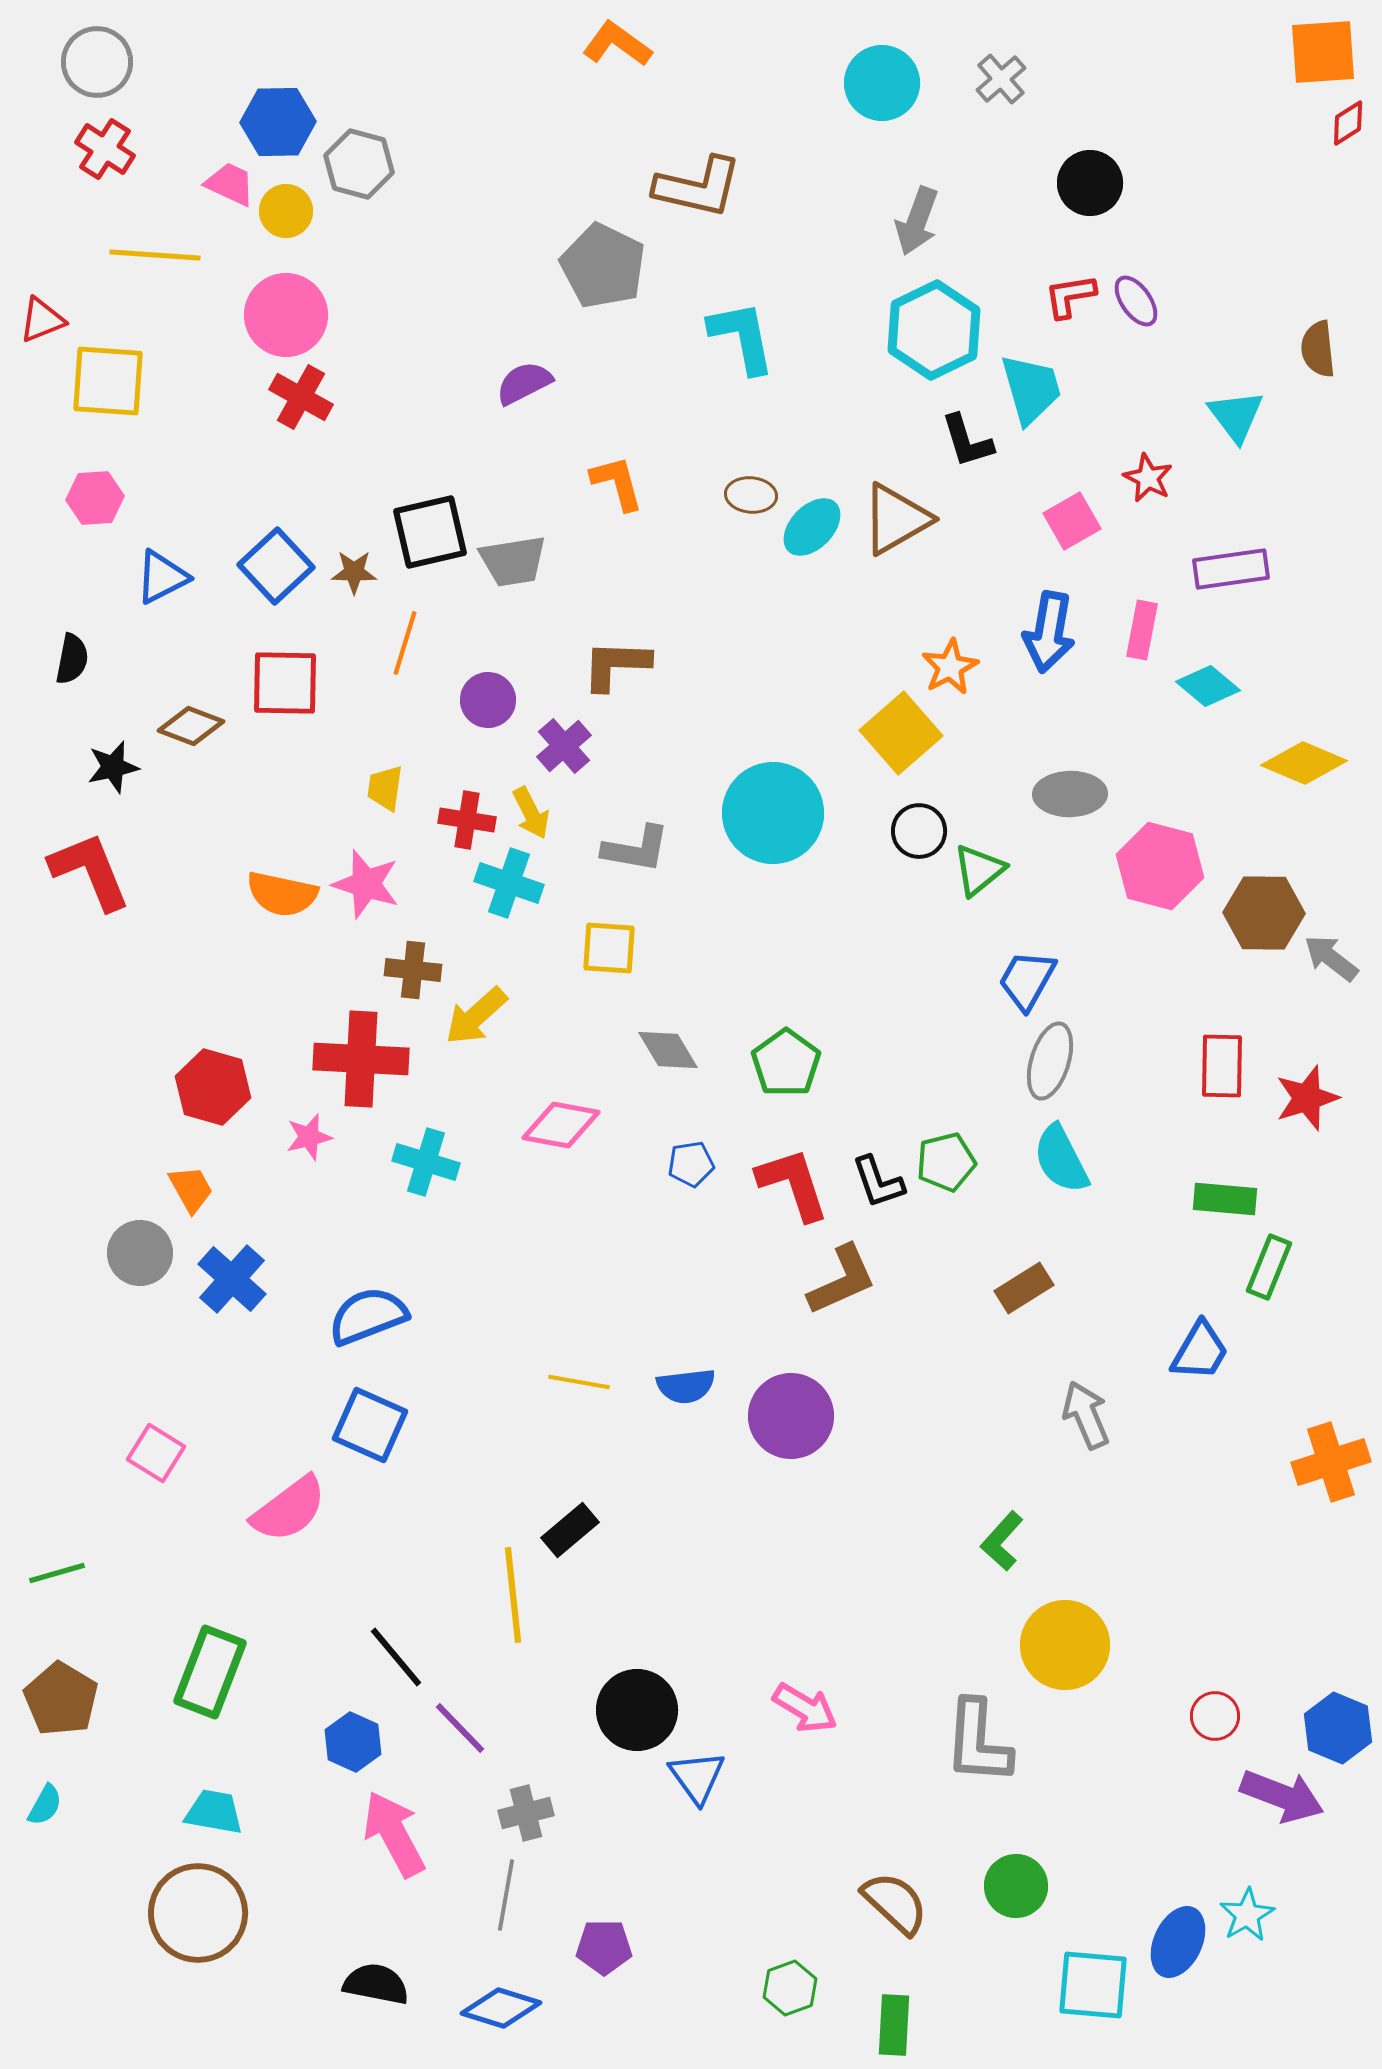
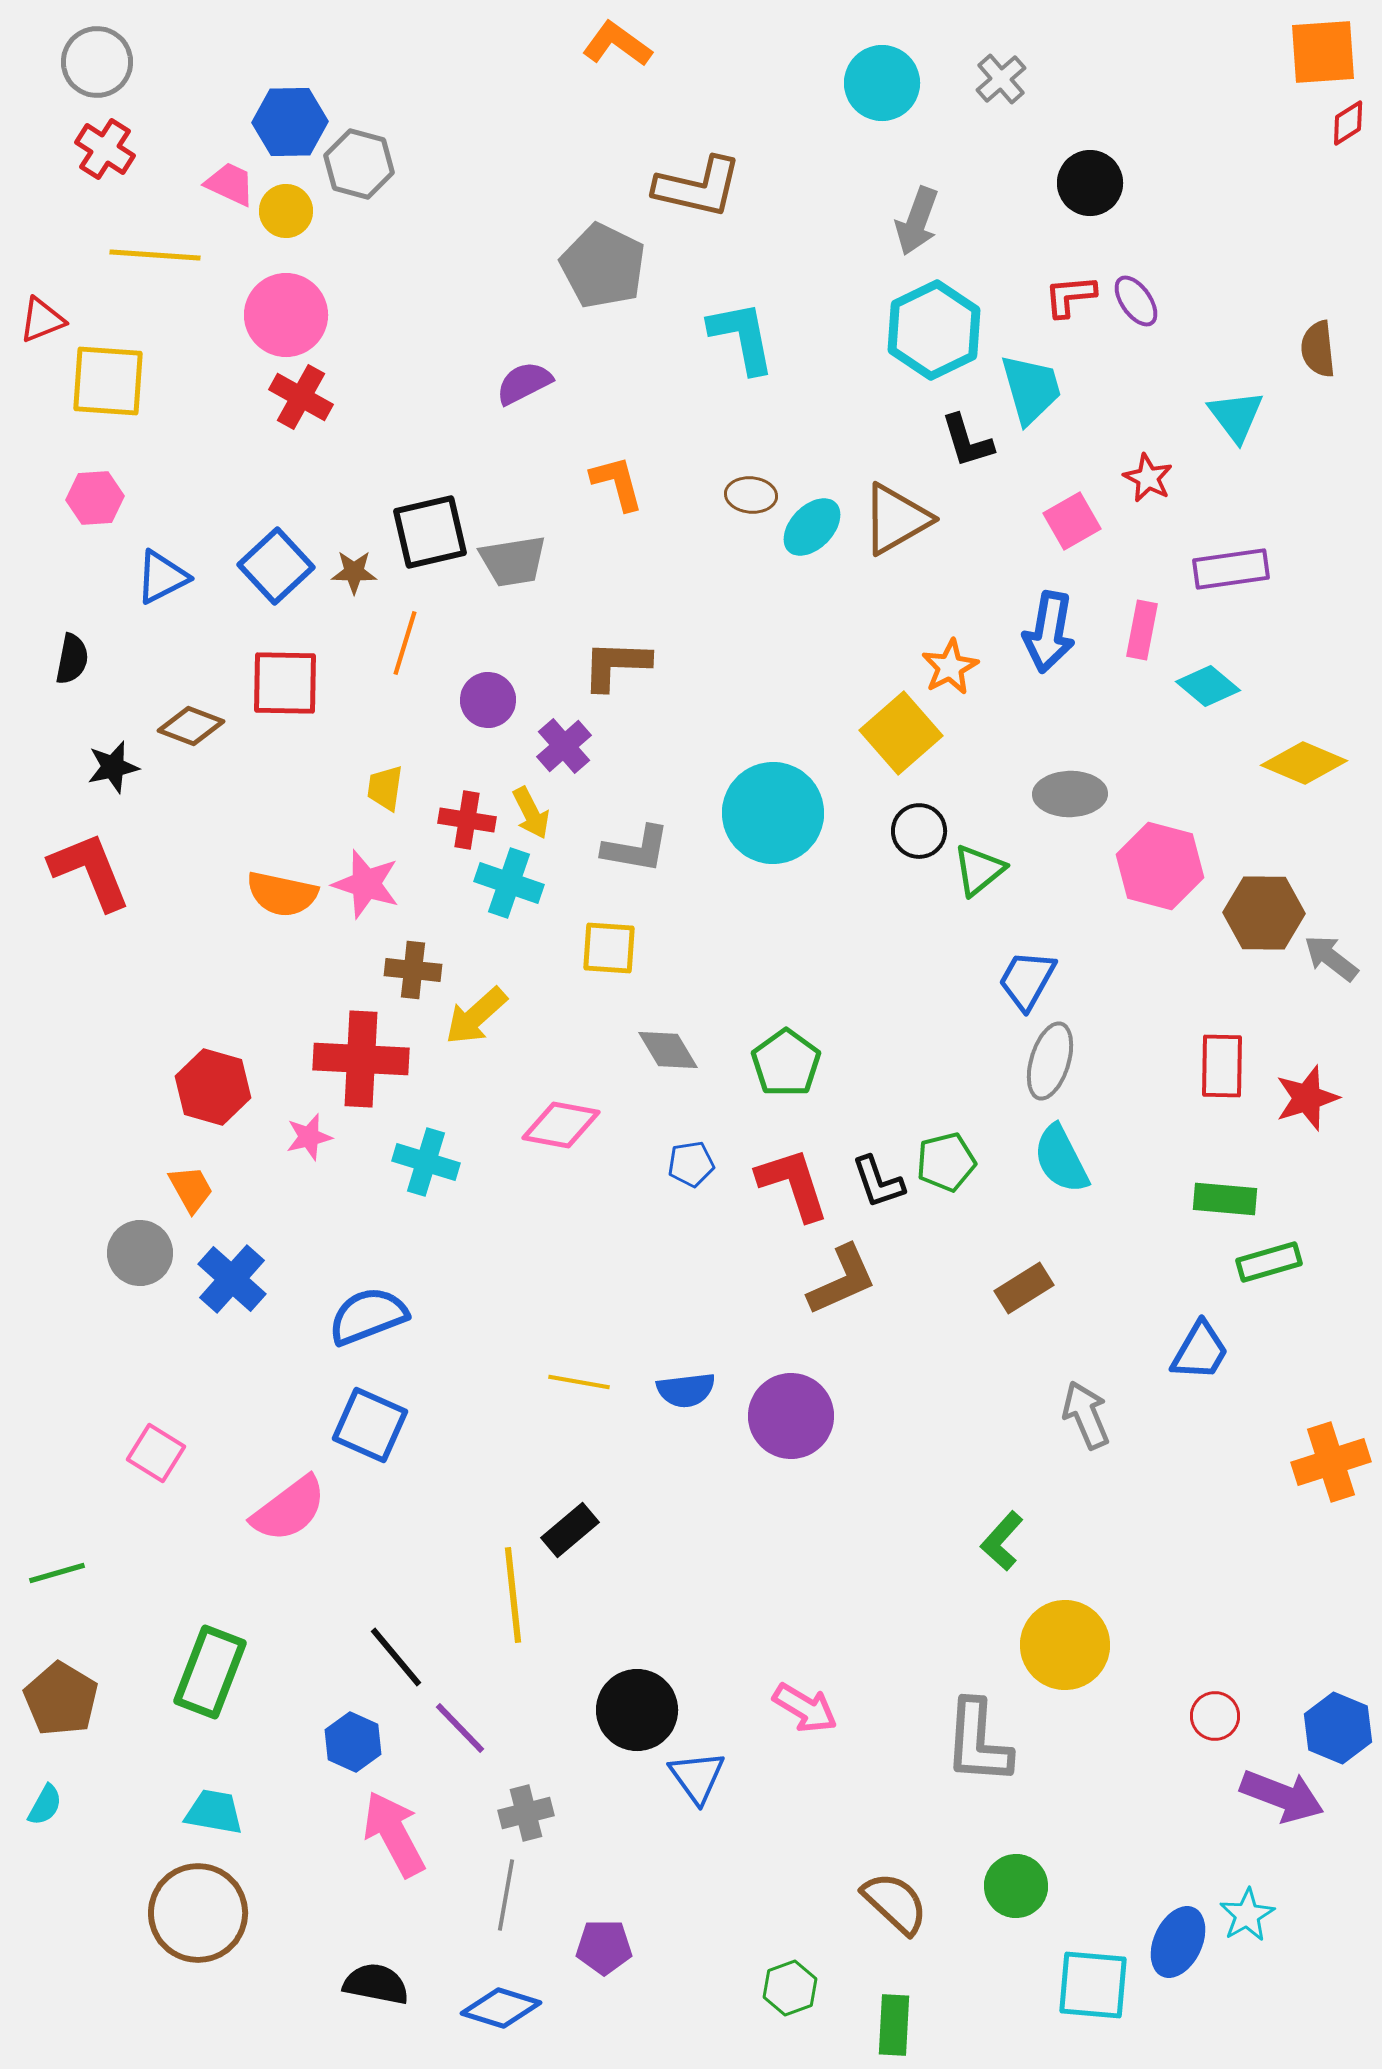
blue hexagon at (278, 122): moved 12 px right
red L-shape at (1070, 296): rotated 4 degrees clockwise
green rectangle at (1269, 1267): moved 5 px up; rotated 52 degrees clockwise
blue semicircle at (686, 1386): moved 4 px down
